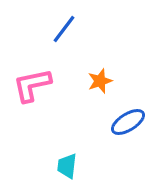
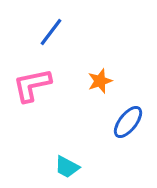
blue line: moved 13 px left, 3 px down
blue ellipse: rotated 20 degrees counterclockwise
cyan trapezoid: moved 1 px down; rotated 68 degrees counterclockwise
